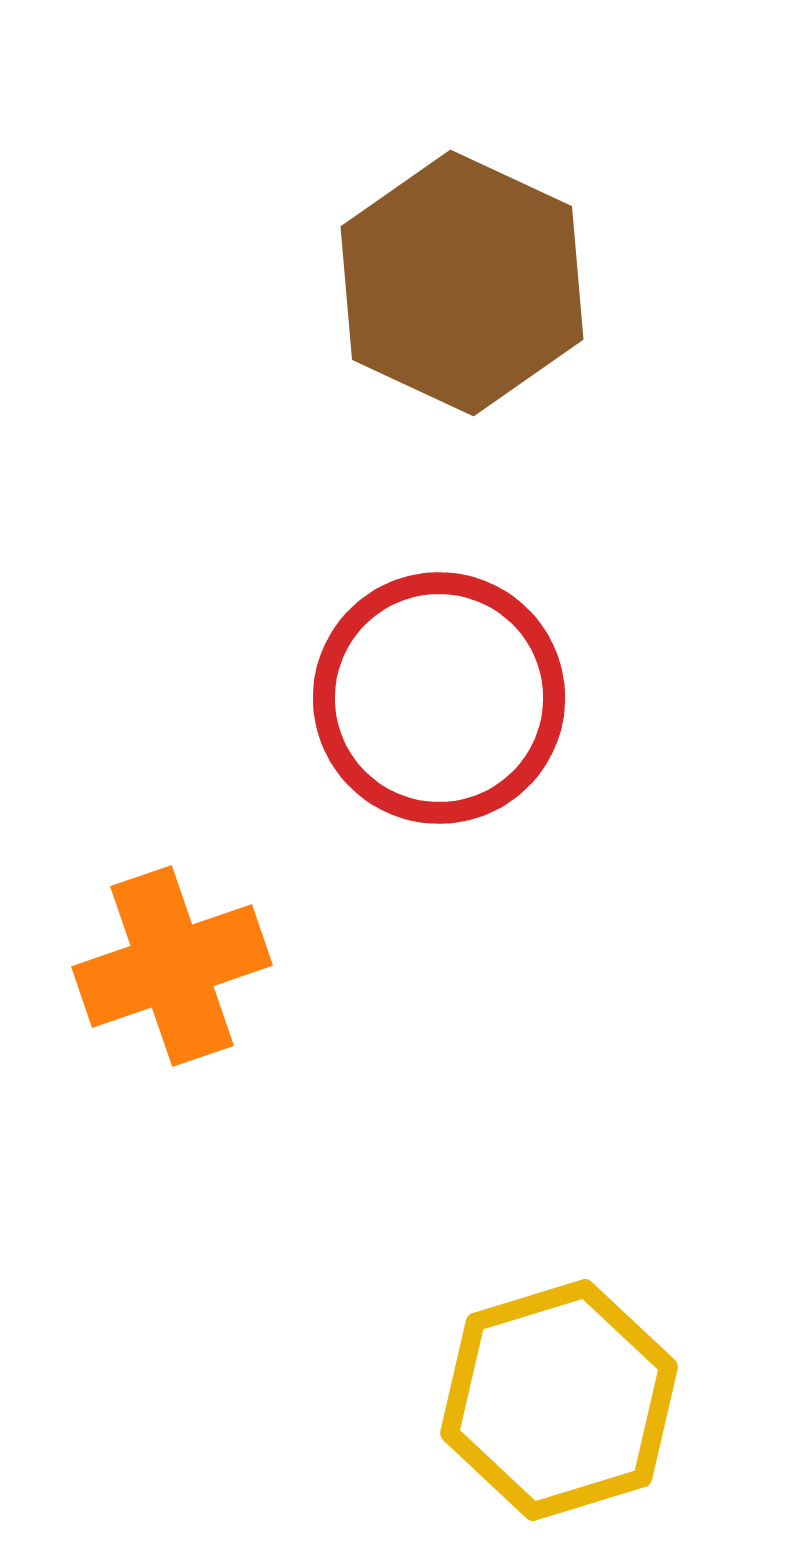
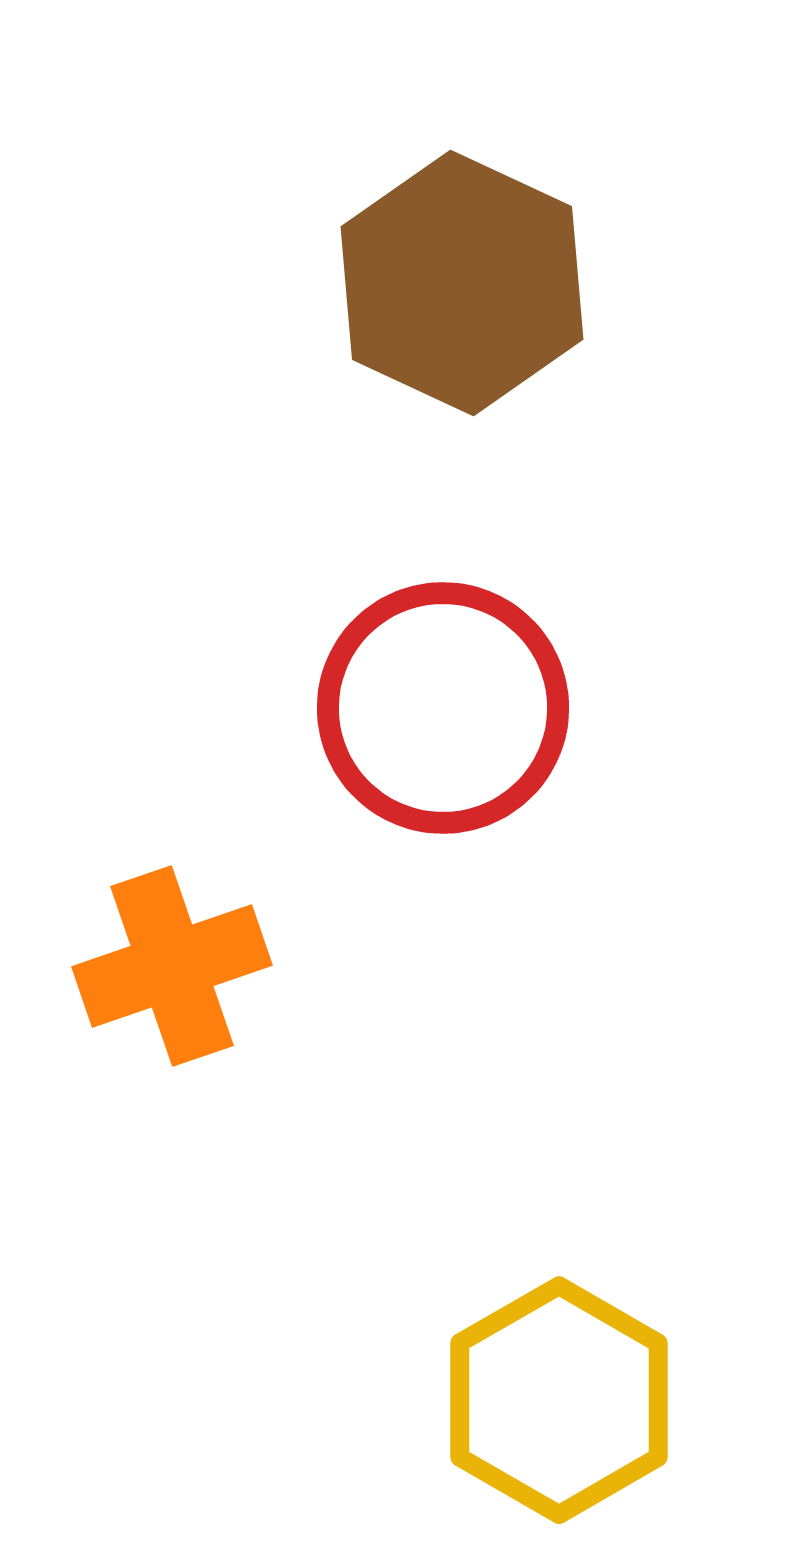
red circle: moved 4 px right, 10 px down
yellow hexagon: rotated 13 degrees counterclockwise
